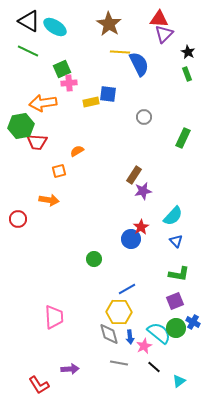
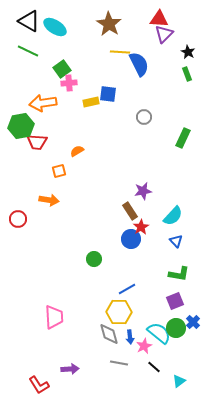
green square at (62, 69): rotated 12 degrees counterclockwise
brown rectangle at (134, 175): moved 4 px left, 36 px down; rotated 66 degrees counterclockwise
blue cross at (193, 322): rotated 16 degrees clockwise
